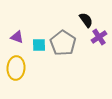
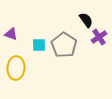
purple triangle: moved 6 px left, 3 px up
gray pentagon: moved 1 px right, 2 px down
